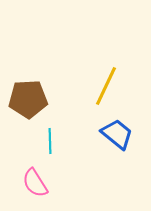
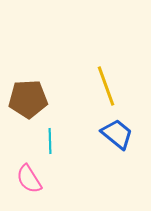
yellow line: rotated 45 degrees counterclockwise
pink semicircle: moved 6 px left, 4 px up
